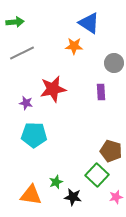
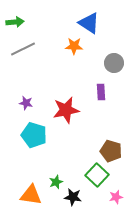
gray line: moved 1 px right, 4 px up
red star: moved 13 px right, 21 px down
cyan pentagon: rotated 15 degrees clockwise
